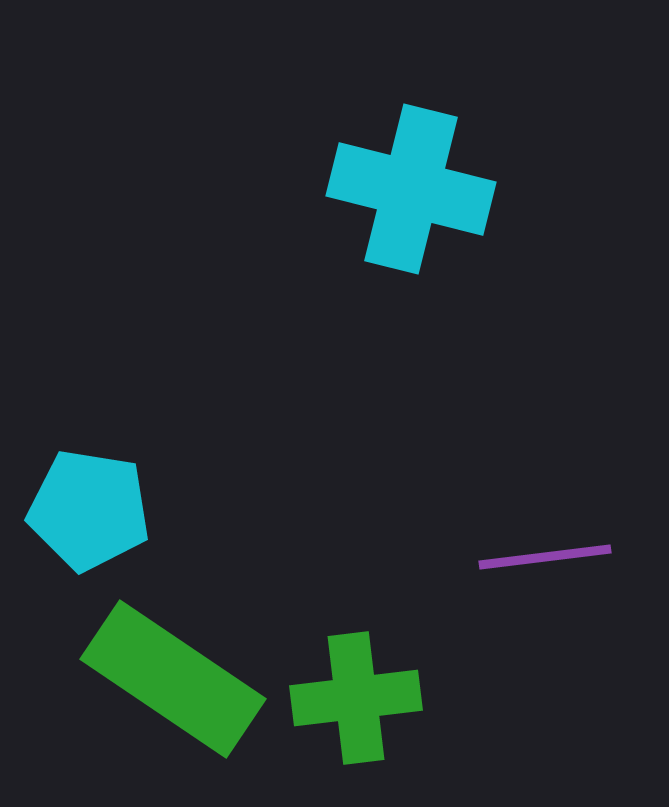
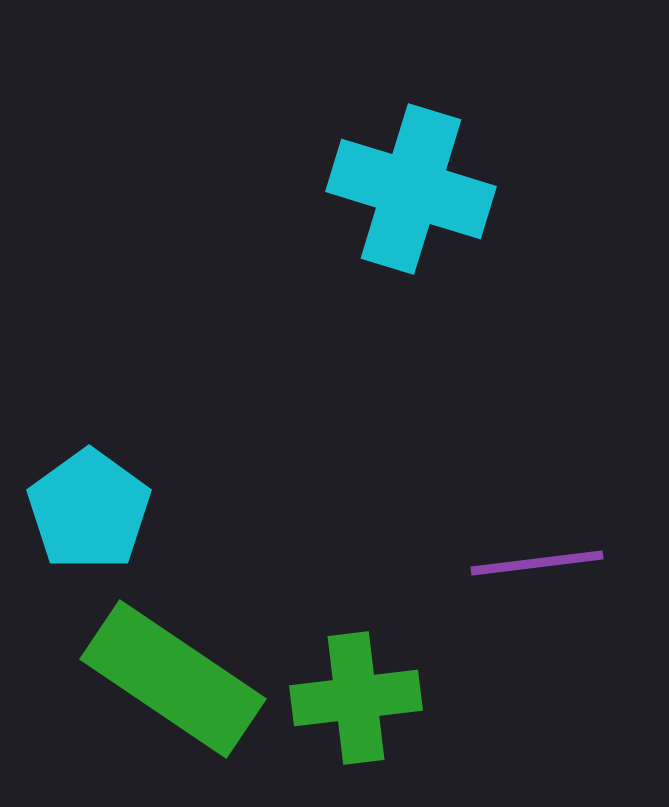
cyan cross: rotated 3 degrees clockwise
cyan pentagon: rotated 27 degrees clockwise
purple line: moved 8 px left, 6 px down
